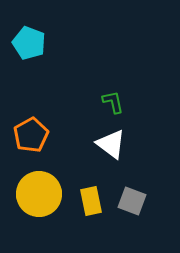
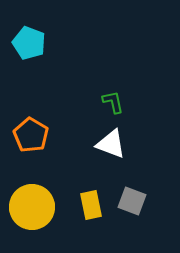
orange pentagon: rotated 12 degrees counterclockwise
white triangle: rotated 16 degrees counterclockwise
yellow circle: moved 7 px left, 13 px down
yellow rectangle: moved 4 px down
